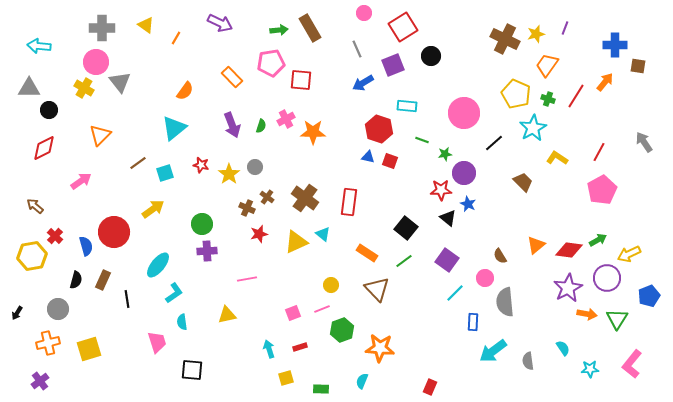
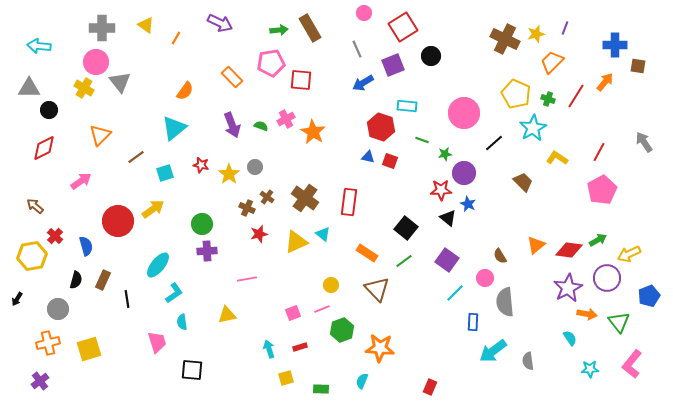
orange trapezoid at (547, 65): moved 5 px right, 3 px up; rotated 10 degrees clockwise
green semicircle at (261, 126): rotated 88 degrees counterclockwise
red hexagon at (379, 129): moved 2 px right, 2 px up
orange star at (313, 132): rotated 30 degrees clockwise
brown line at (138, 163): moved 2 px left, 6 px up
red circle at (114, 232): moved 4 px right, 11 px up
black arrow at (17, 313): moved 14 px up
green triangle at (617, 319): moved 2 px right, 3 px down; rotated 10 degrees counterclockwise
cyan semicircle at (563, 348): moved 7 px right, 10 px up
